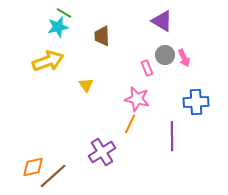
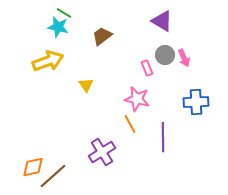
cyan star: rotated 25 degrees clockwise
brown trapezoid: rotated 55 degrees clockwise
orange line: rotated 54 degrees counterclockwise
purple line: moved 9 px left, 1 px down
